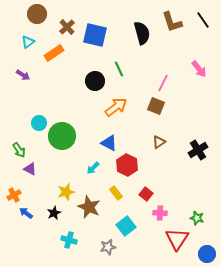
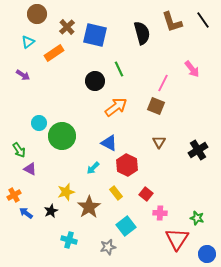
pink arrow: moved 7 px left
brown triangle: rotated 24 degrees counterclockwise
brown star: rotated 15 degrees clockwise
black star: moved 3 px left, 2 px up
